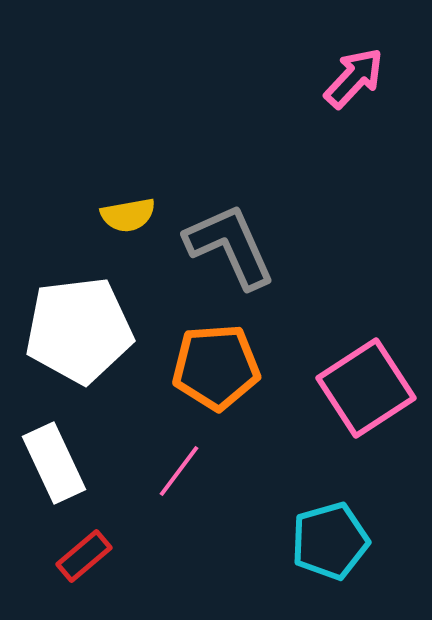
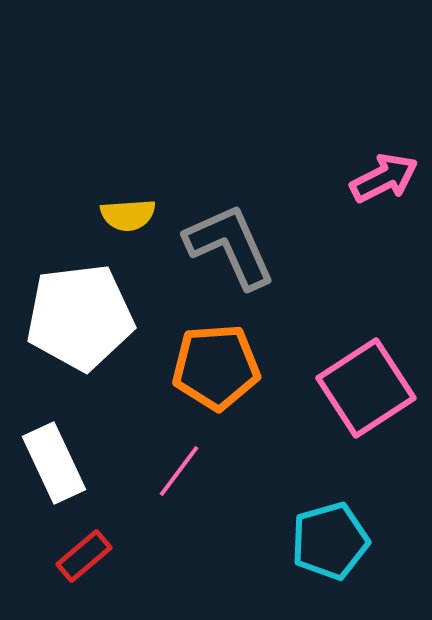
pink arrow: moved 30 px right, 100 px down; rotated 20 degrees clockwise
yellow semicircle: rotated 6 degrees clockwise
white pentagon: moved 1 px right, 13 px up
